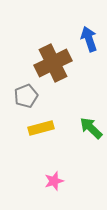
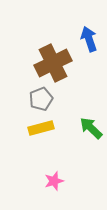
gray pentagon: moved 15 px right, 3 px down
